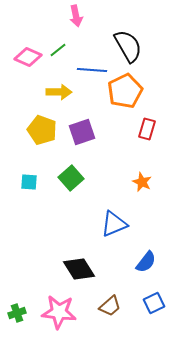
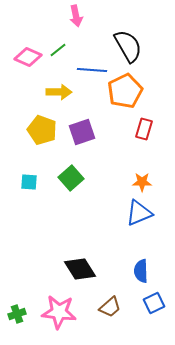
red rectangle: moved 3 px left
orange star: rotated 24 degrees counterclockwise
blue triangle: moved 25 px right, 11 px up
blue semicircle: moved 5 px left, 9 px down; rotated 140 degrees clockwise
black diamond: moved 1 px right
brown trapezoid: moved 1 px down
green cross: moved 1 px down
